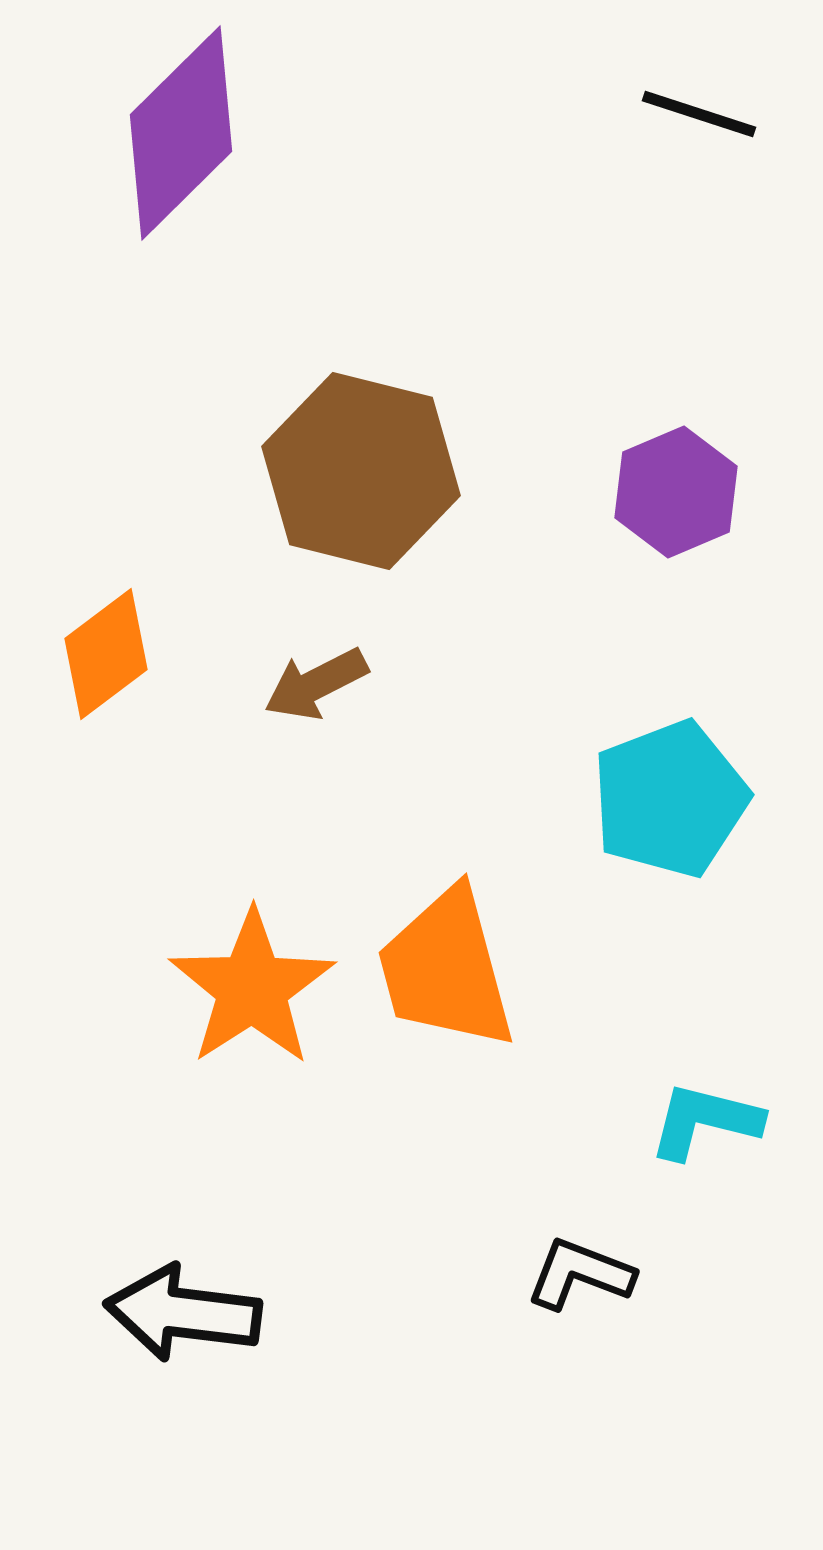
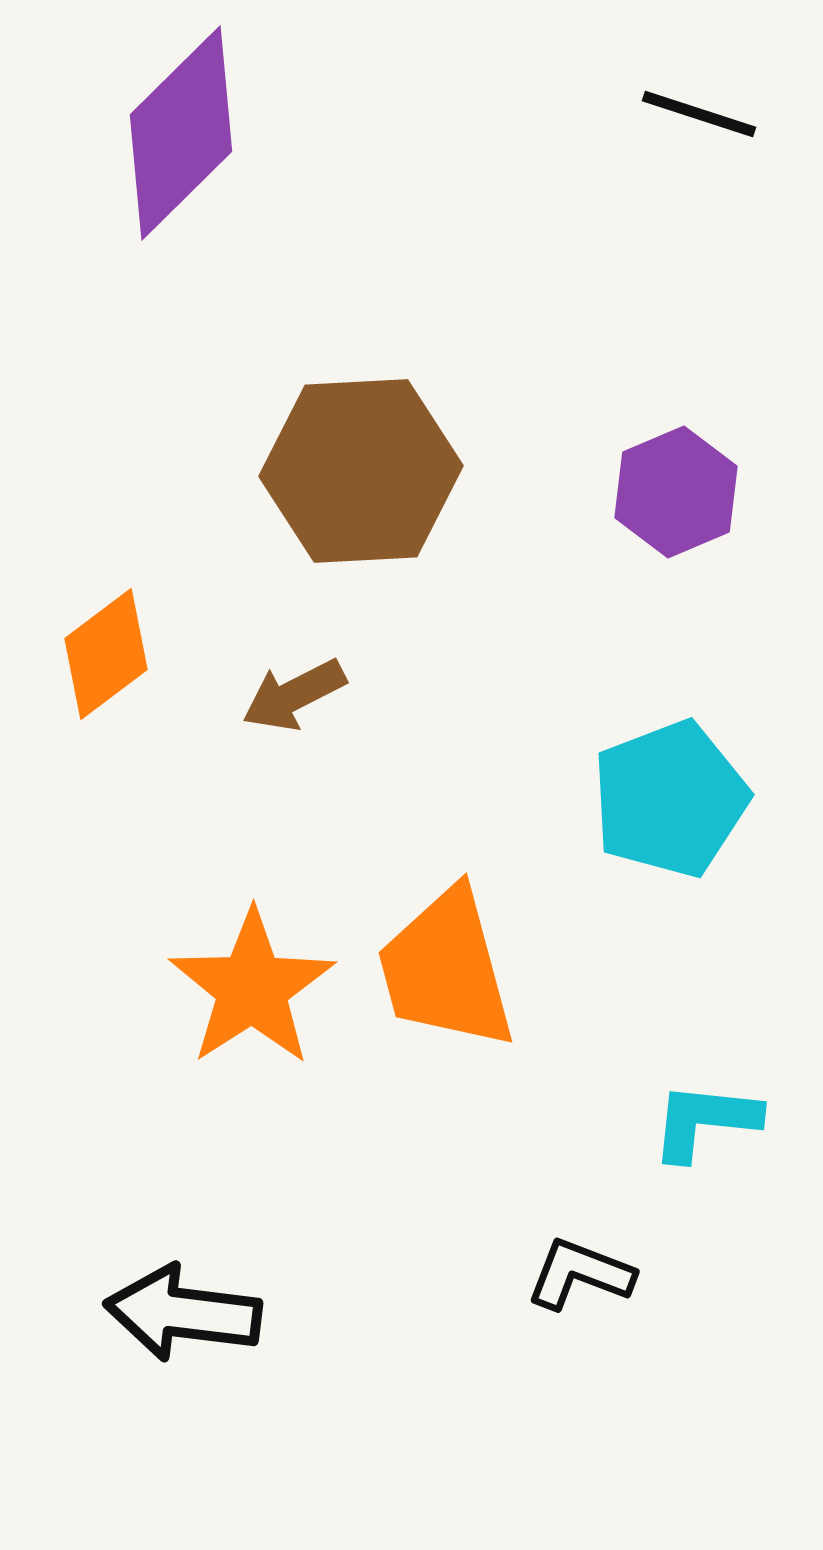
brown hexagon: rotated 17 degrees counterclockwise
brown arrow: moved 22 px left, 11 px down
cyan L-shape: rotated 8 degrees counterclockwise
